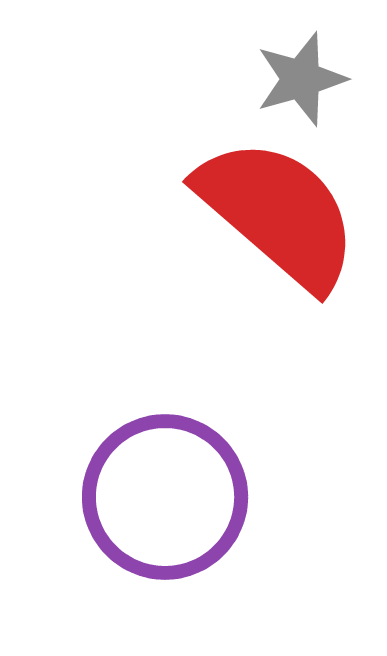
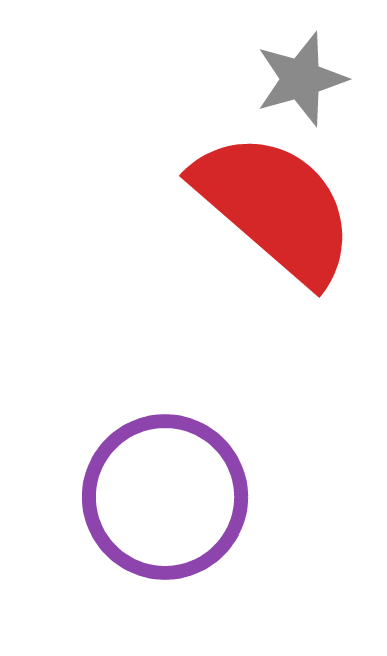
red semicircle: moved 3 px left, 6 px up
